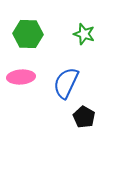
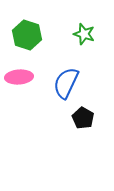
green hexagon: moved 1 px left, 1 px down; rotated 16 degrees clockwise
pink ellipse: moved 2 px left
black pentagon: moved 1 px left, 1 px down
